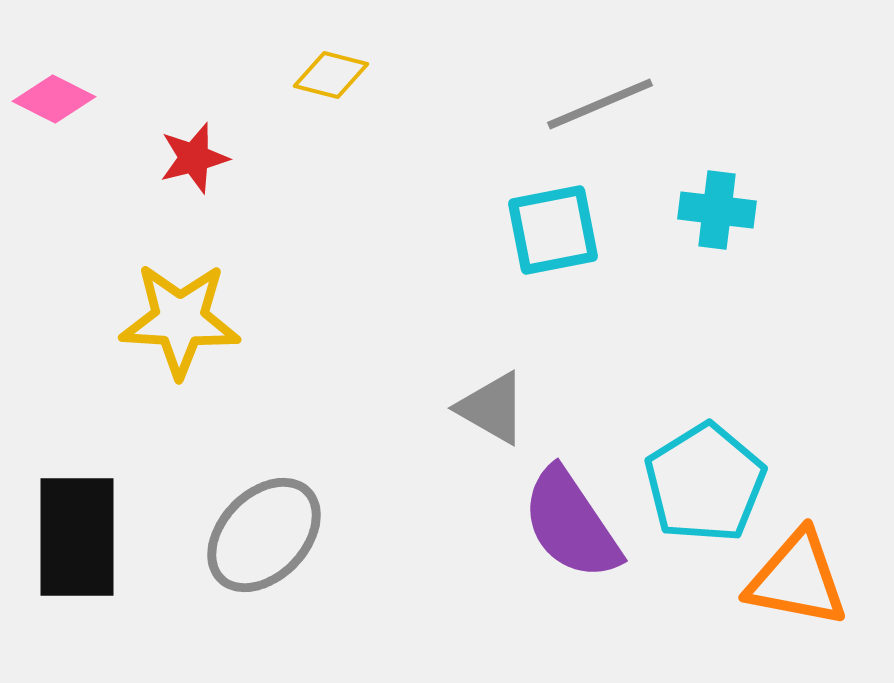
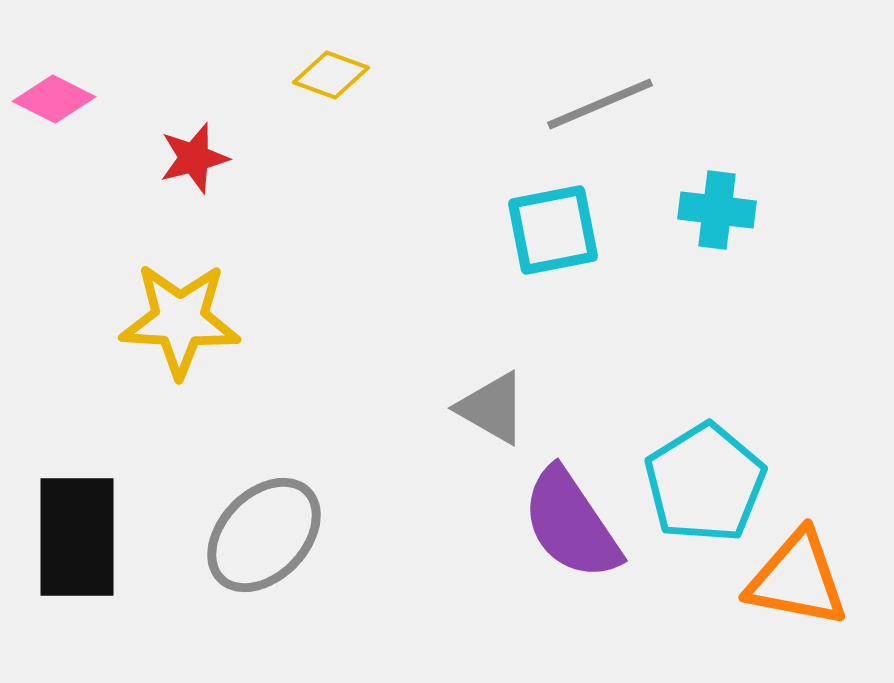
yellow diamond: rotated 6 degrees clockwise
